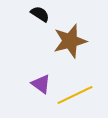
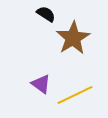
black semicircle: moved 6 px right
brown star: moved 3 px right, 3 px up; rotated 16 degrees counterclockwise
